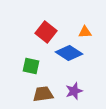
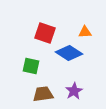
red square: moved 1 px left, 1 px down; rotated 20 degrees counterclockwise
purple star: rotated 12 degrees counterclockwise
